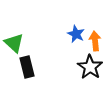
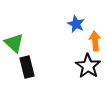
blue star: moved 10 px up
black star: moved 2 px left, 1 px up
